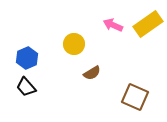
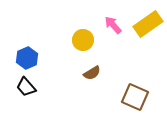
pink arrow: rotated 24 degrees clockwise
yellow circle: moved 9 px right, 4 px up
